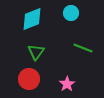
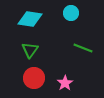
cyan diamond: moved 2 px left; rotated 30 degrees clockwise
green triangle: moved 6 px left, 2 px up
red circle: moved 5 px right, 1 px up
pink star: moved 2 px left, 1 px up
